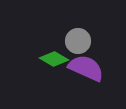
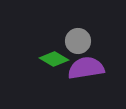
purple semicircle: rotated 33 degrees counterclockwise
